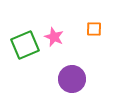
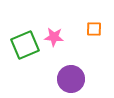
pink star: rotated 18 degrees counterclockwise
purple circle: moved 1 px left
